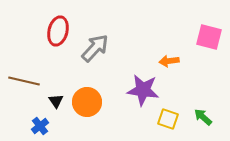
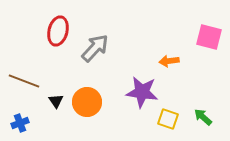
brown line: rotated 8 degrees clockwise
purple star: moved 1 px left, 2 px down
blue cross: moved 20 px left, 3 px up; rotated 18 degrees clockwise
